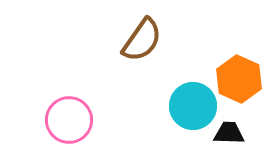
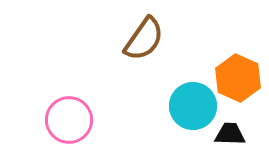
brown semicircle: moved 2 px right, 1 px up
orange hexagon: moved 1 px left, 1 px up
black trapezoid: moved 1 px right, 1 px down
